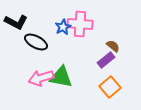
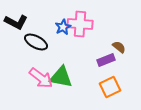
brown semicircle: moved 6 px right, 1 px down
purple rectangle: rotated 18 degrees clockwise
pink arrow: rotated 125 degrees counterclockwise
orange square: rotated 15 degrees clockwise
